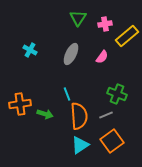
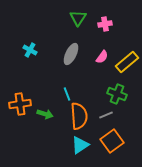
yellow rectangle: moved 26 px down
